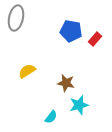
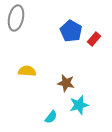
blue pentagon: rotated 20 degrees clockwise
red rectangle: moved 1 px left
yellow semicircle: rotated 36 degrees clockwise
